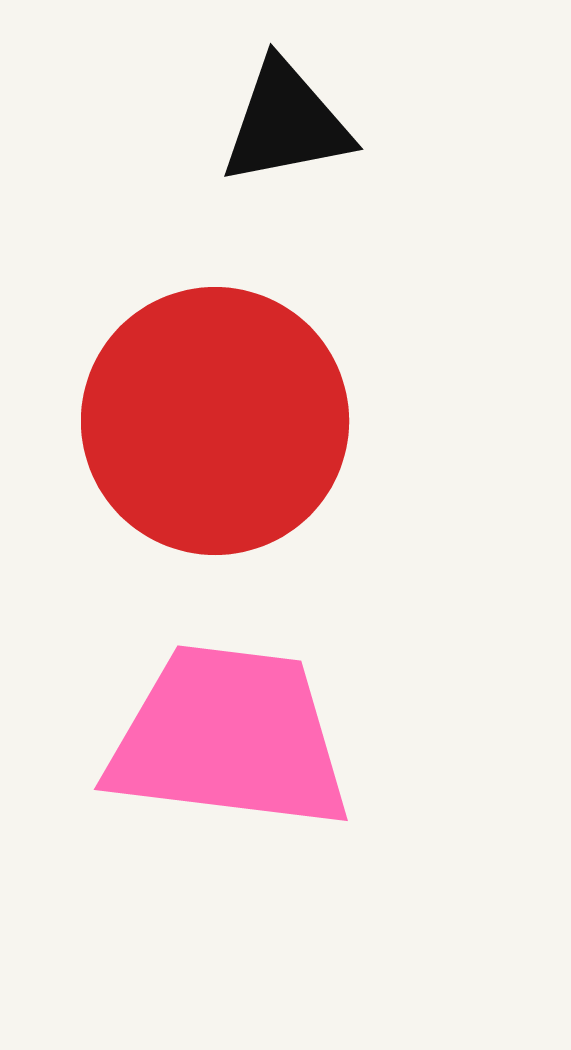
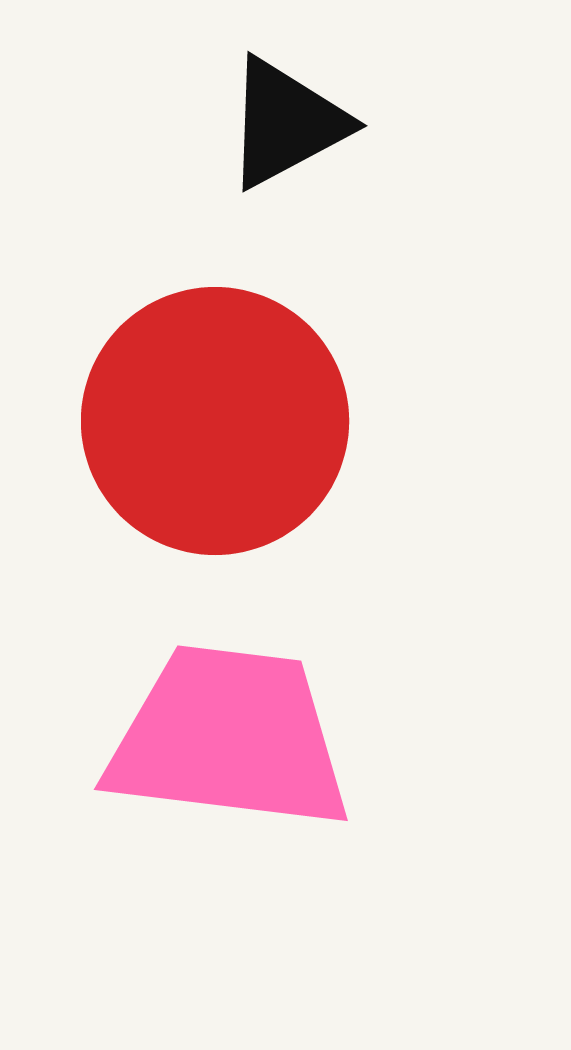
black triangle: rotated 17 degrees counterclockwise
